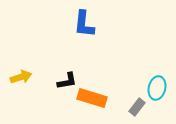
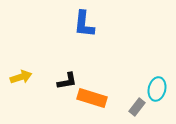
cyan ellipse: moved 1 px down
